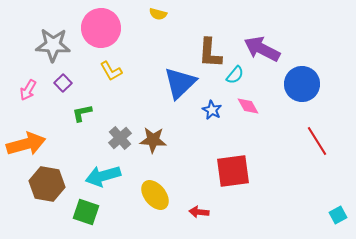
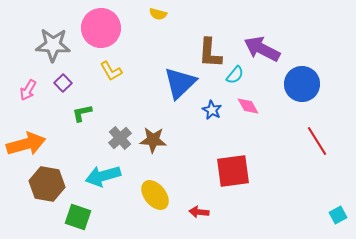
green square: moved 8 px left, 5 px down
